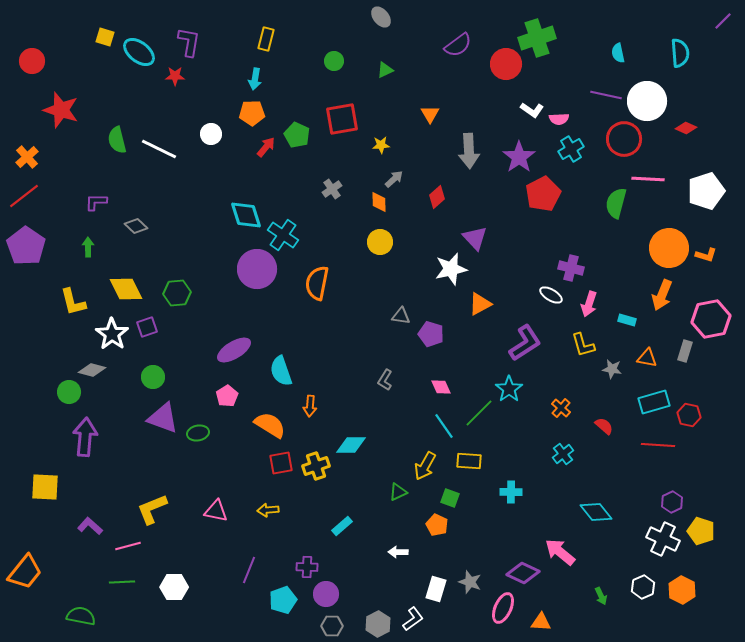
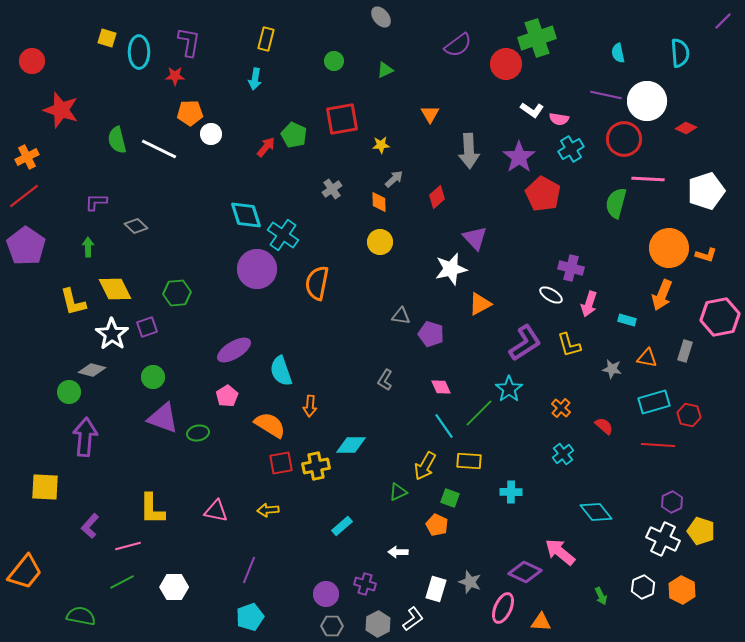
yellow square at (105, 37): moved 2 px right, 1 px down
cyan ellipse at (139, 52): rotated 52 degrees clockwise
orange pentagon at (252, 113): moved 62 px left
pink semicircle at (559, 119): rotated 12 degrees clockwise
green pentagon at (297, 135): moved 3 px left
orange cross at (27, 157): rotated 15 degrees clockwise
red pentagon at (543, 194): rotated 16 degrees counterclockwise
yellow diamond at (126, 289): moved 11 px left
pink hexagon at (711, 319): moved 9 px right, 2 px up
yellow L-shape at (583, 345): moved 14 px left
yellow cross at (316, 466): rotated 8 degrees clockwise
yellow L-shape at (152, 509): rotated 68 degrees counterclockwise
purple L-shape at (90, 526): rotated 90 degrees counterclockwise
purple cross at (307, 567): moved 58 px right, 17 px down; rotated 15 degrees clockwise
purple diamond at (523, 573): moved 2 px right, 1 px up
green line at (122, 582): rotated 25 degrees counterclockwise
cyan pentagon at (283, 600): moved 33 px left, 17 px down
